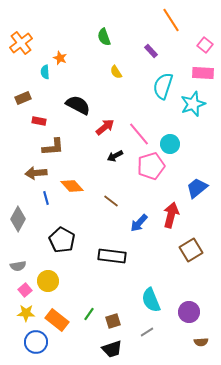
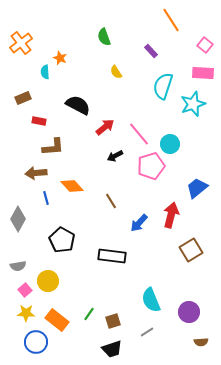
brown line at (111, 201): rotated 21 degrees clockwise
